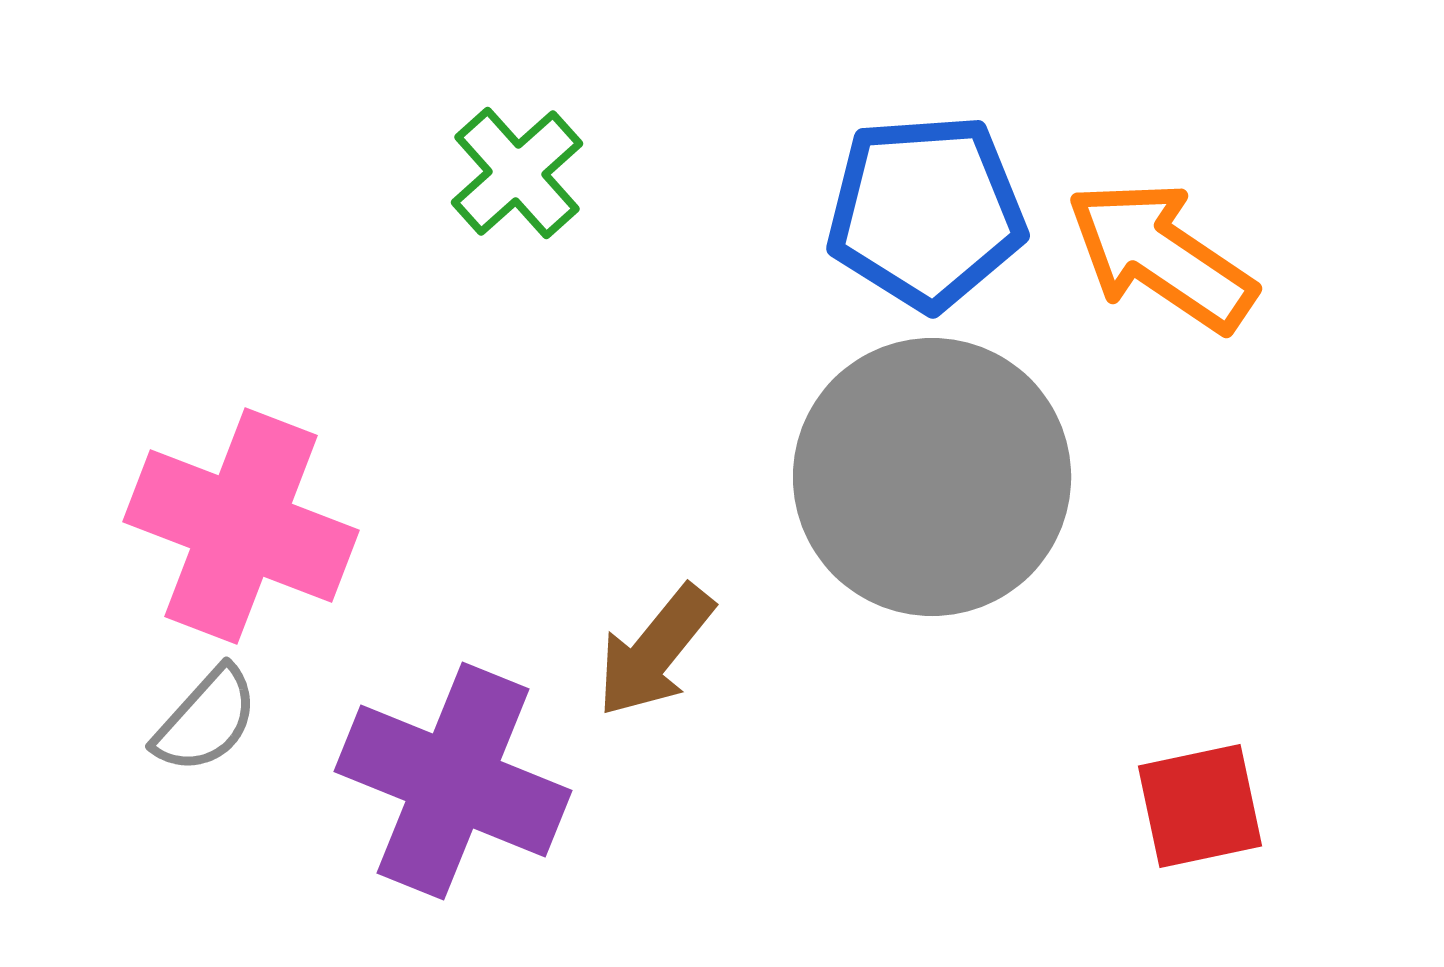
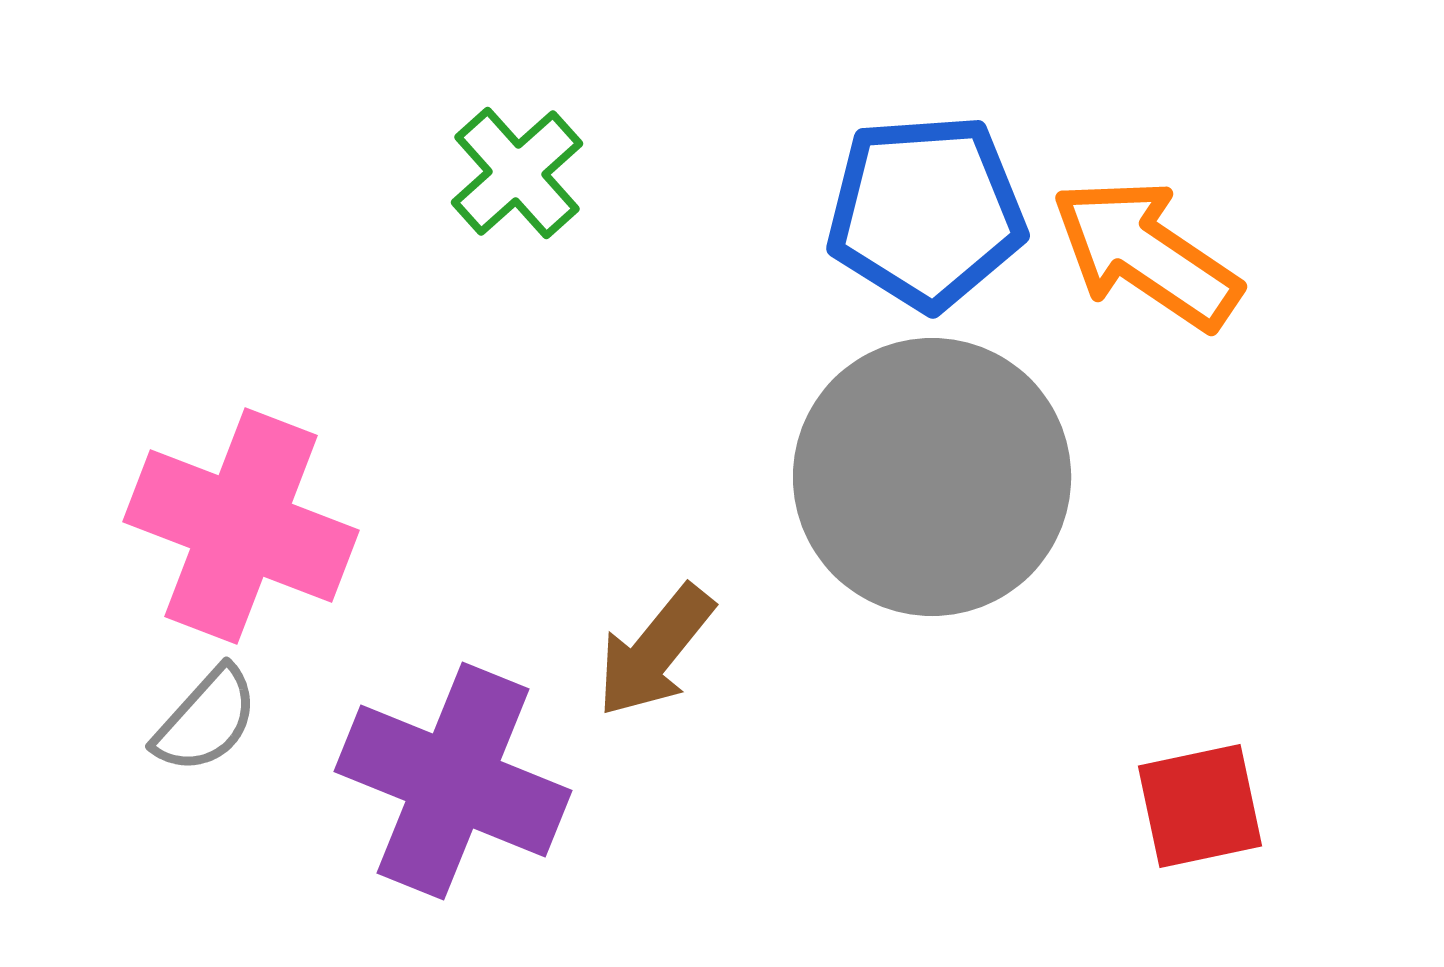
orange arrow: moved 15 px left, 2 px up
